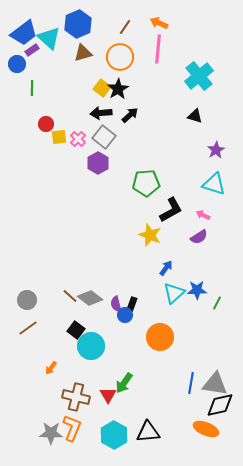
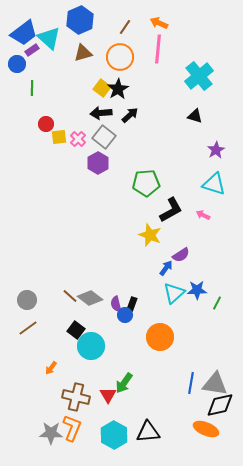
blue hexagon at (78, 24): moved 2 px right, 4 px up
purple semicircle at (199, 237): moved 18 px left, 18 px down
